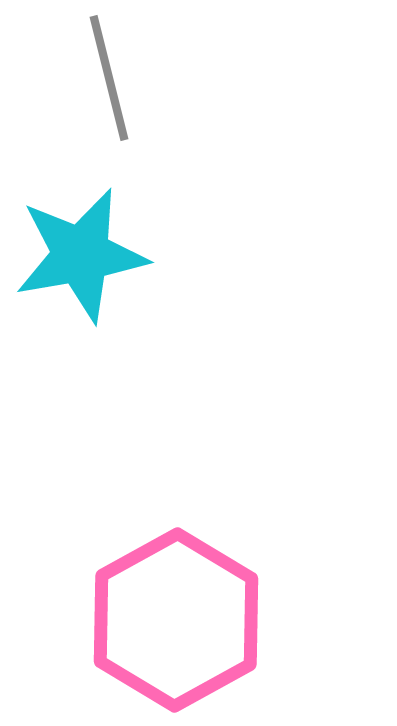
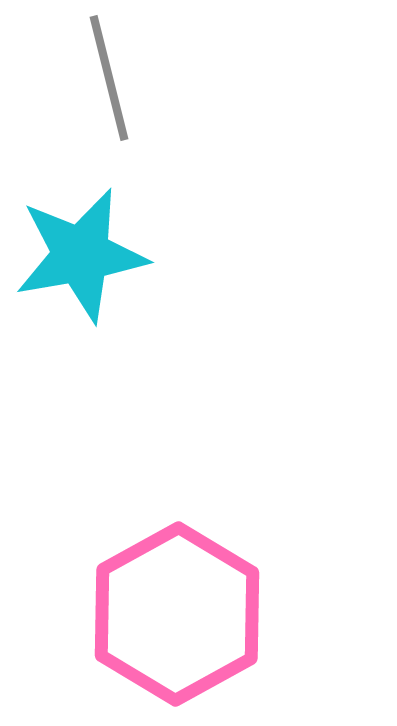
pink hexagon: moved 1 px right, 6 px up
